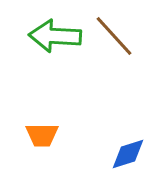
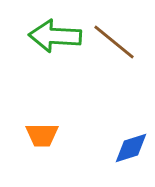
brown line: moved 6 px down; rotated 9 degrees counterclockwise
blue diamond: moved 3 px right, 6 px up
